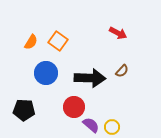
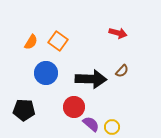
red arrow: rotated 12 degrees counterclockwise
black arrow: moved 1 px right, 1 px down
purple semicircle: moved 1 px up
